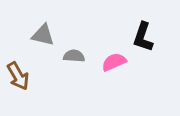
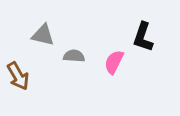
pink semicircle: rotated 40 degrees counterclockwise
